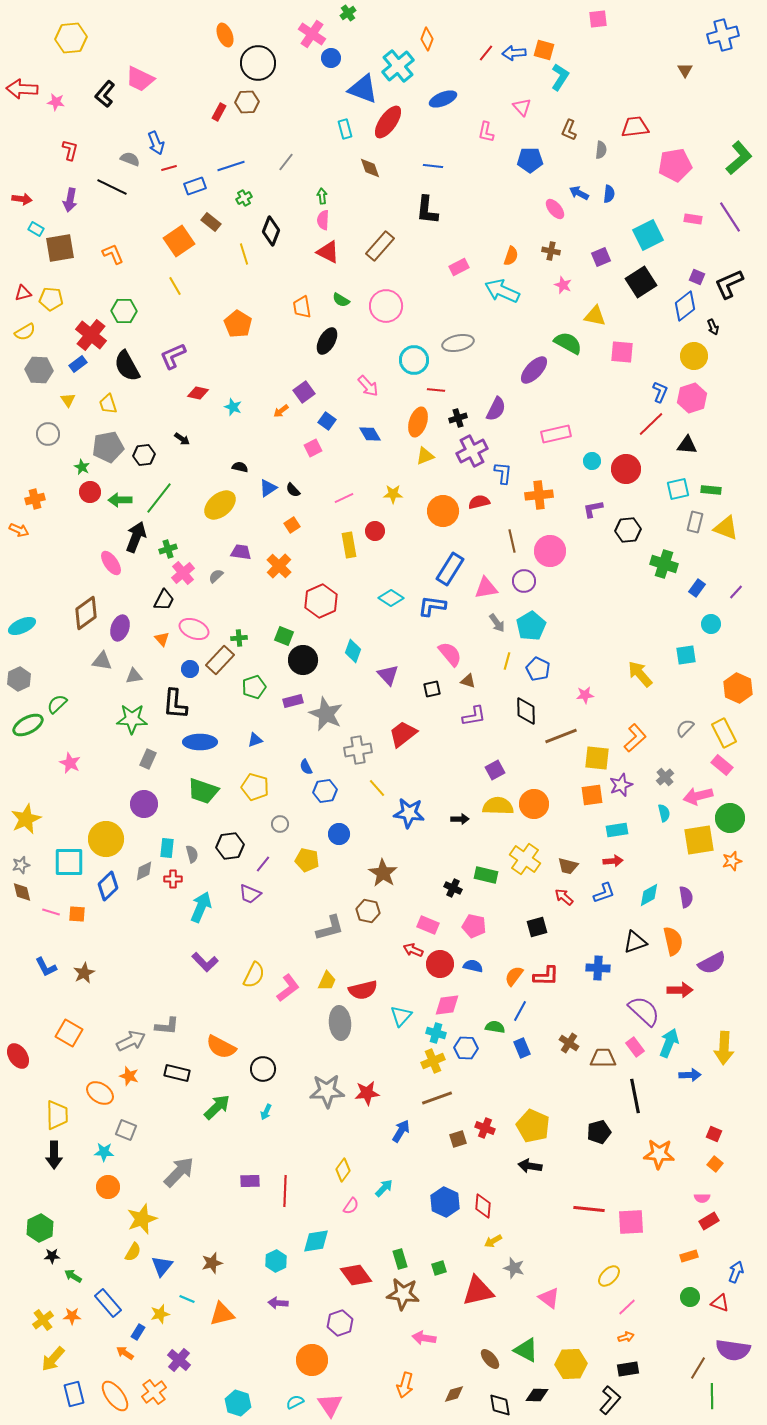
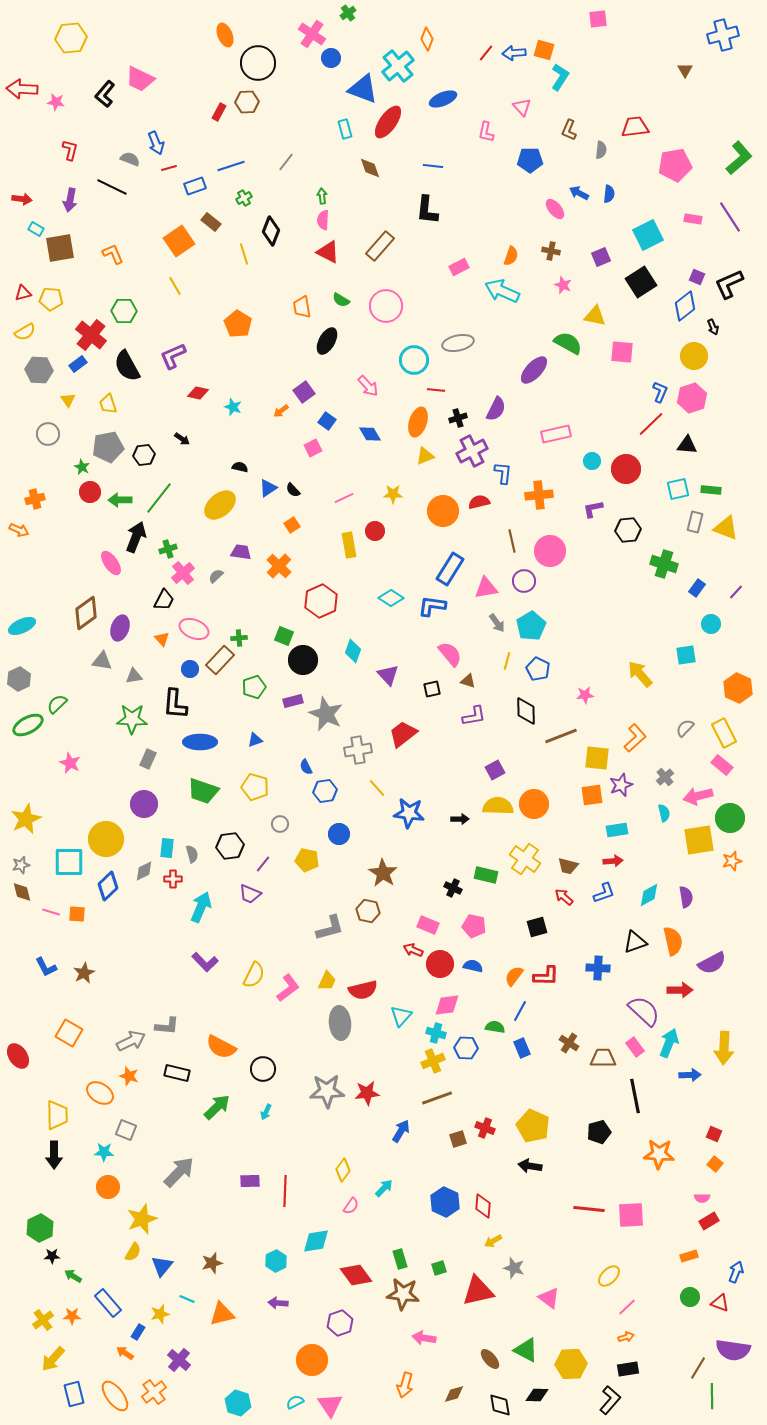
pink square at (631, 1222): moved 7 px up
